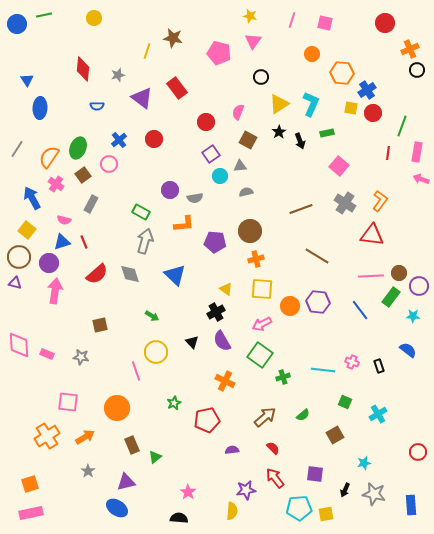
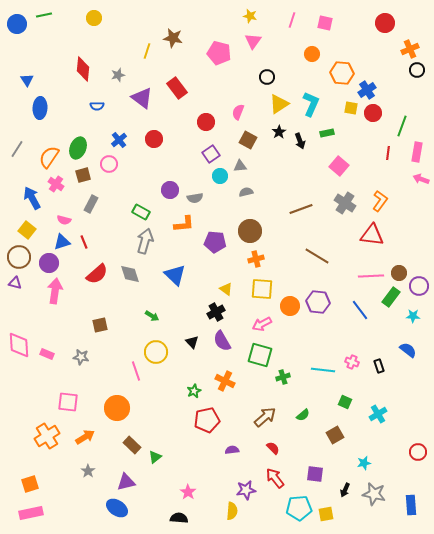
black circle at (261, 77): moved 6 px right
brown square at (83, 175): rotated 21 degrees clockwise
green square at (260, 355): rotated 20 degrees counterclockwise
green star at (174, 403): moved 20 px right, 12 px up
brown rectangle at (132, 445): rotated 24 degrees counterclockwise
